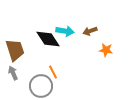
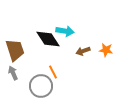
brown arrow: moved 7 px left, 20 px down
